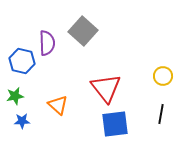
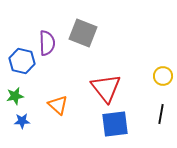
gray square: moved 2 px down; rotated 20 degrees counterclockwise
